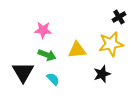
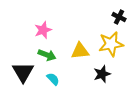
black cross: rotated 32 degrees counterclockwise
pink star: rotated 24 degrees counterclockwise
yellow triangle: moved 3 px right, 1 px down
